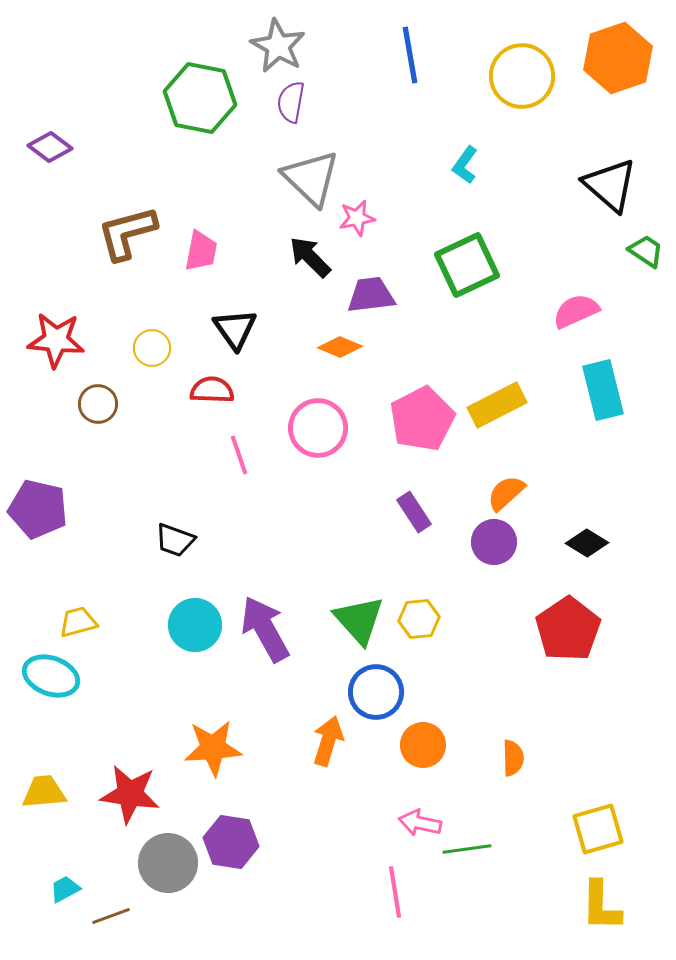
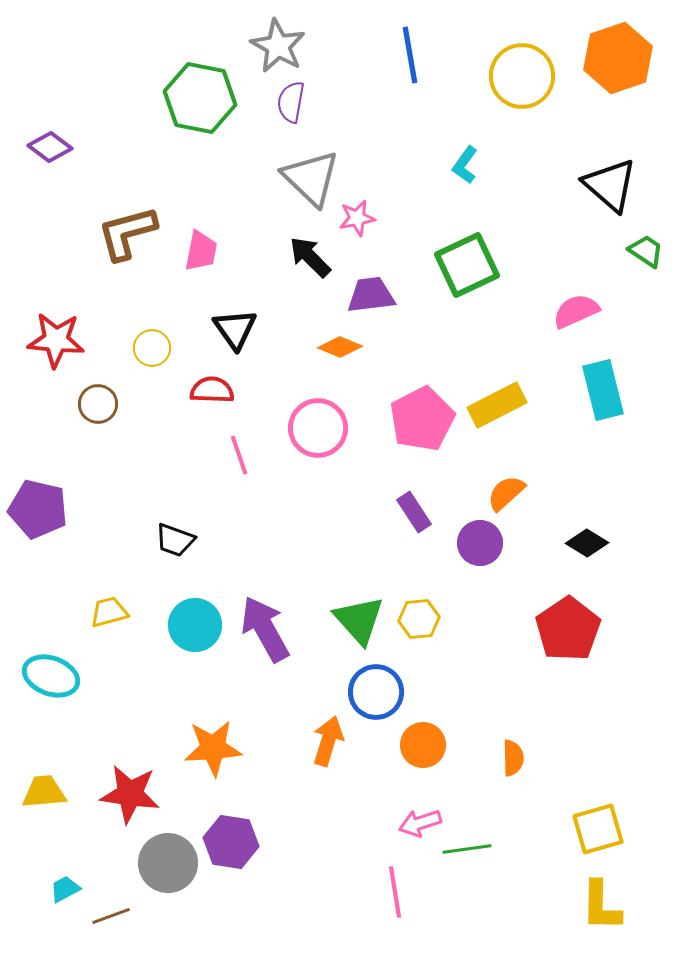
purple circle at (494, 542): moved 14 px left, 1 px down
yellow trapezoid at (78, 622): moved 31 px right, 10 px up
pink arrow at (420, 823): rotated 30 degrees counterclockwise
